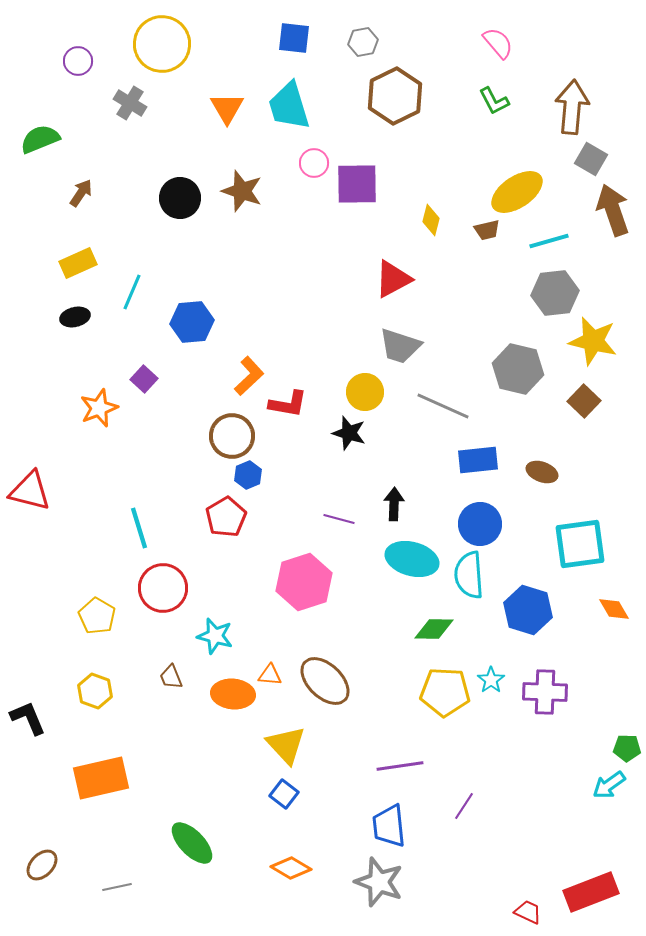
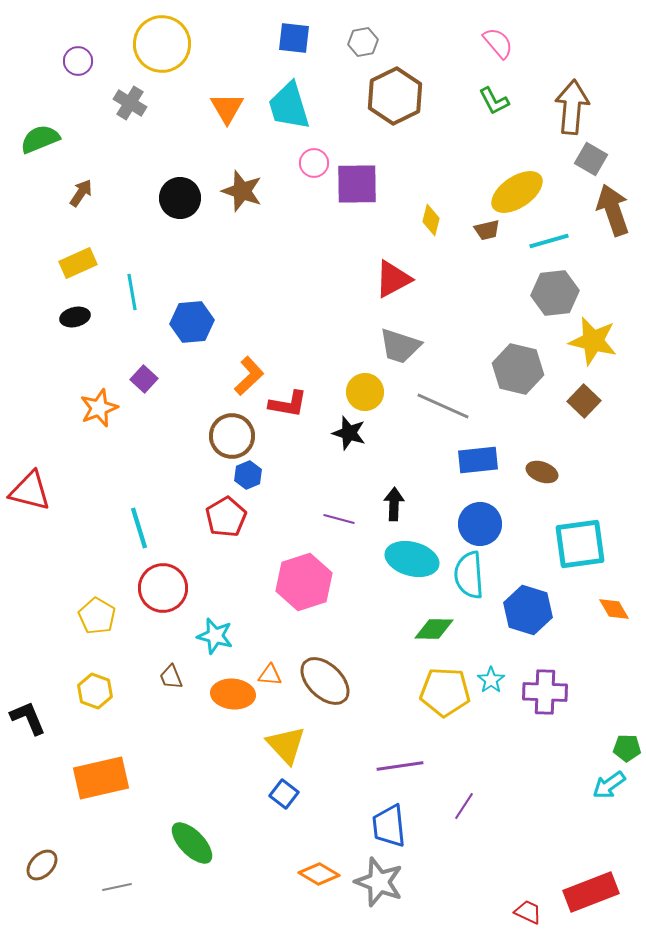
cyan line at (132, 292): rotated 33 degrees counterclockwise
orange diamond at (291, 868): moved 28 px right, 6 px down
